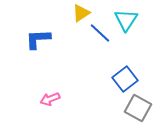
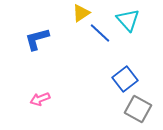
cyan triangle: moved 2 px right; rotated 15 degrees counterclockwise
blue L-shape: moved 1 px left; rotated 12 degrees counterclockwise
pink arrow: moved 10 px left
gray square: moved 1 px down
